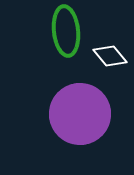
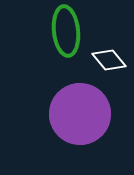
white diamond: moved 1 px left, 4 px down
